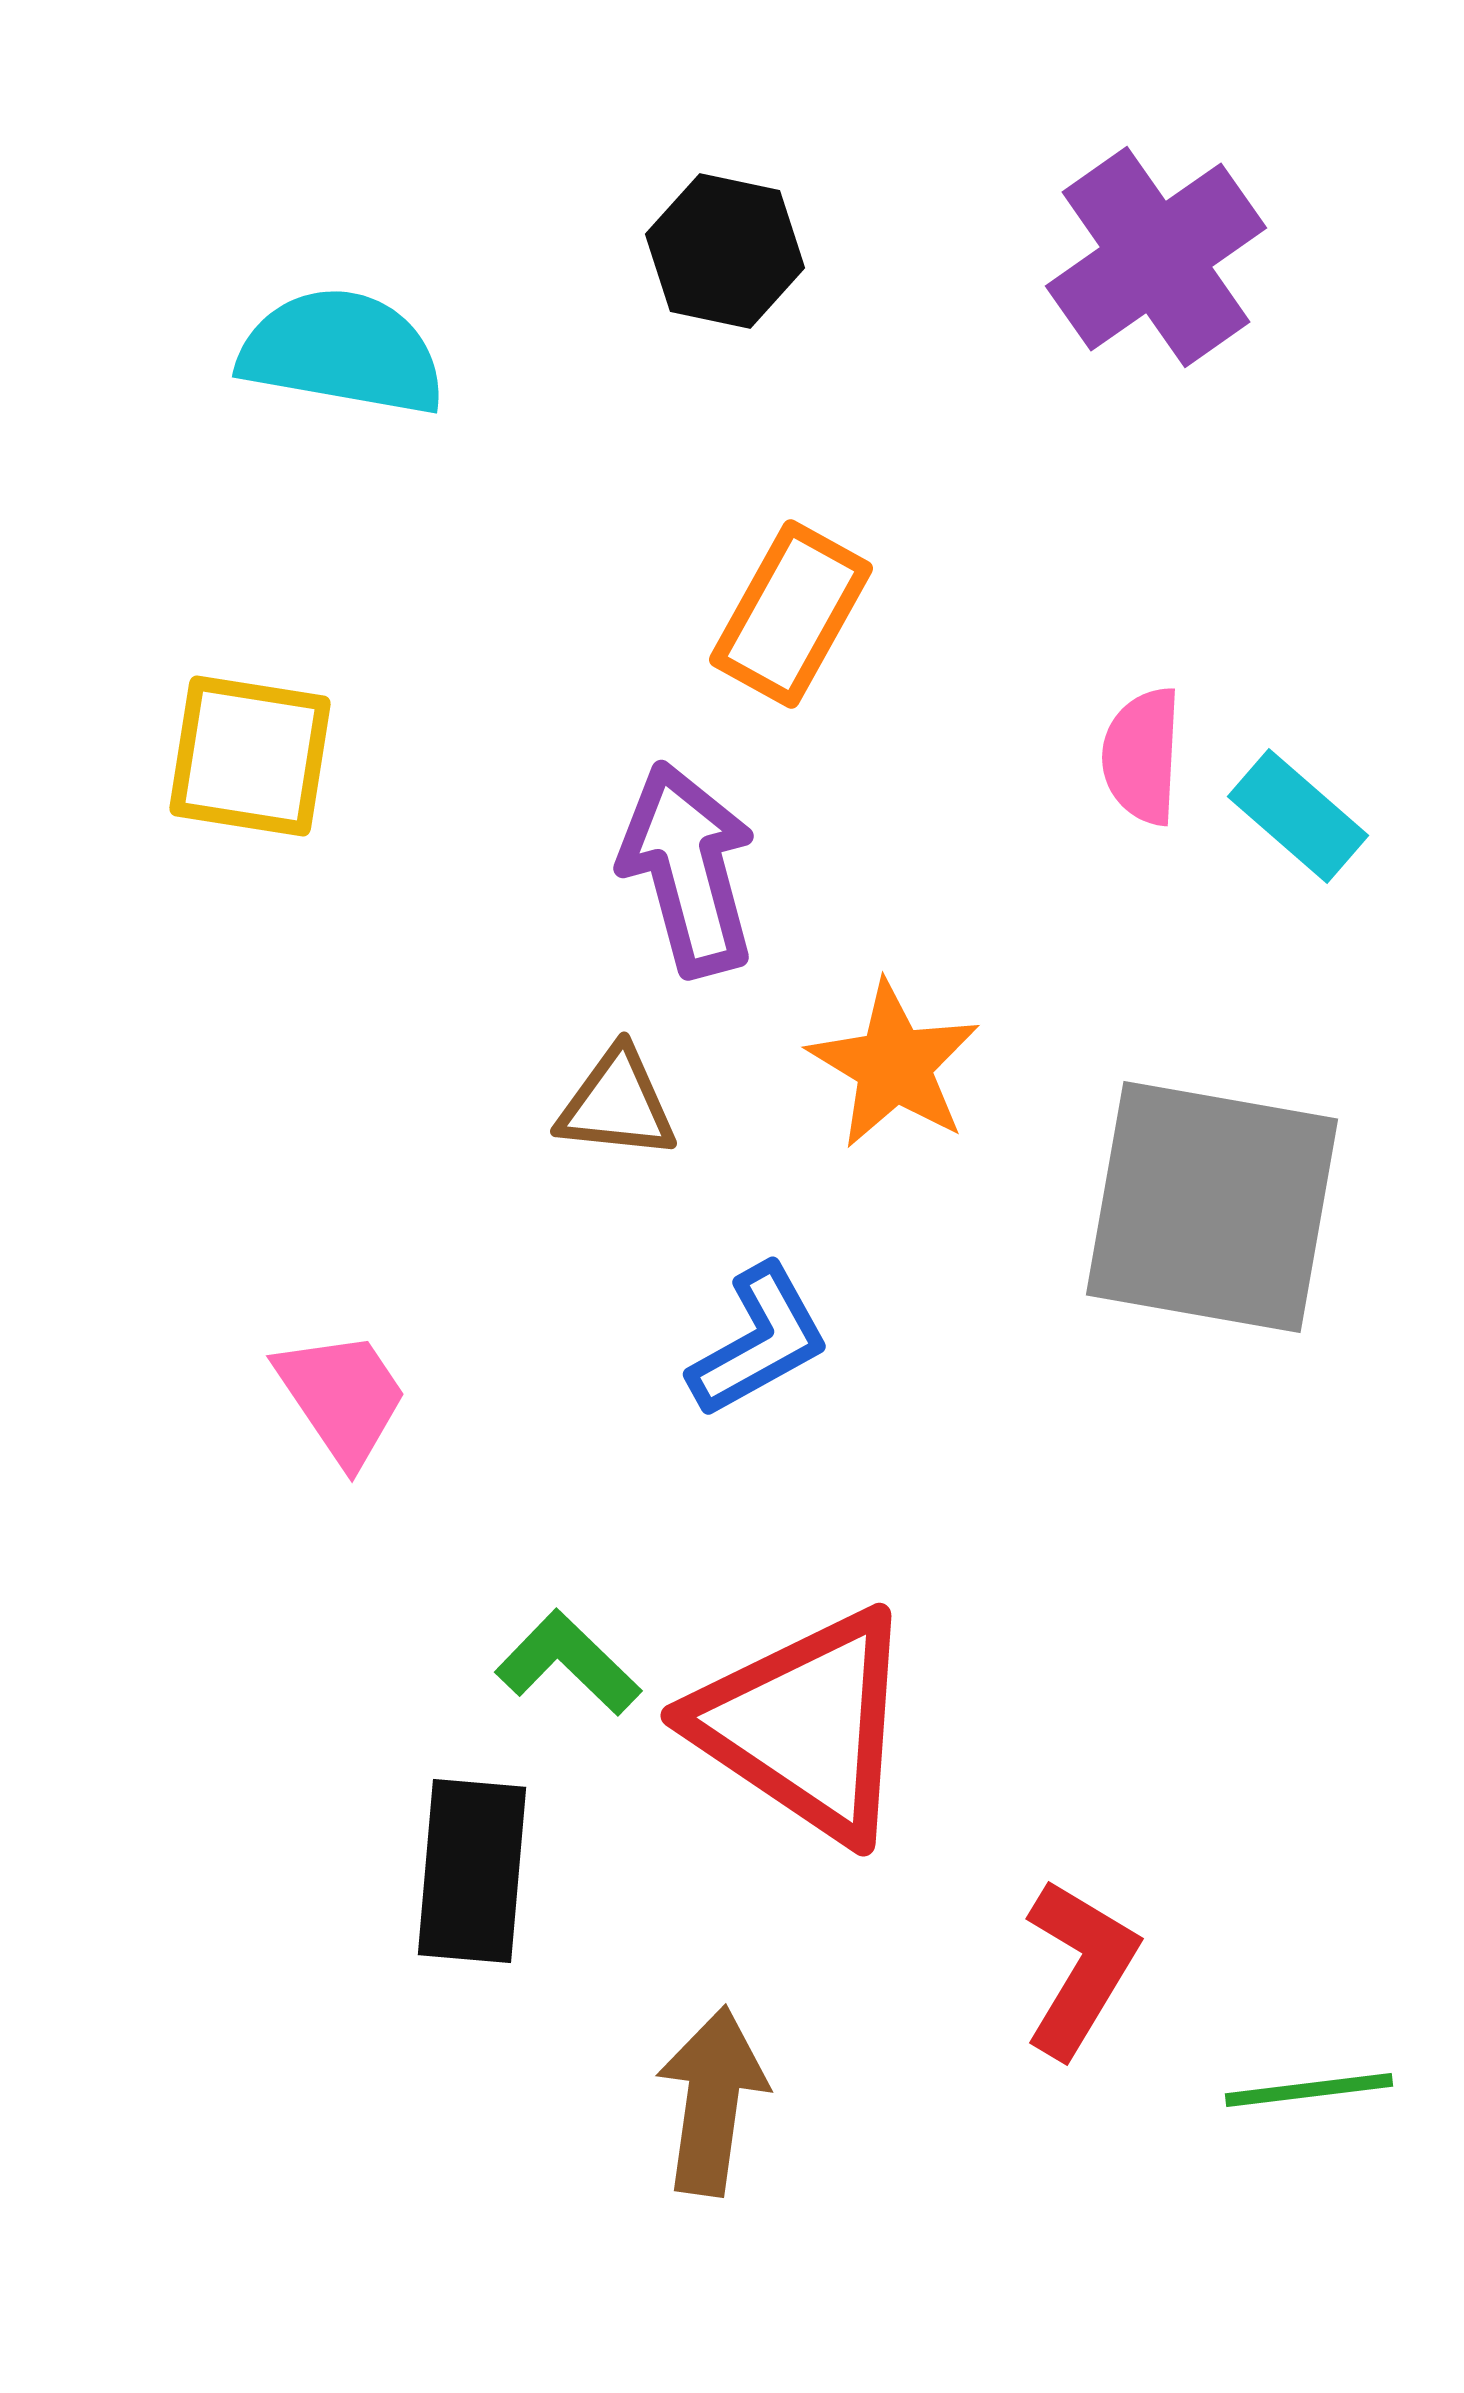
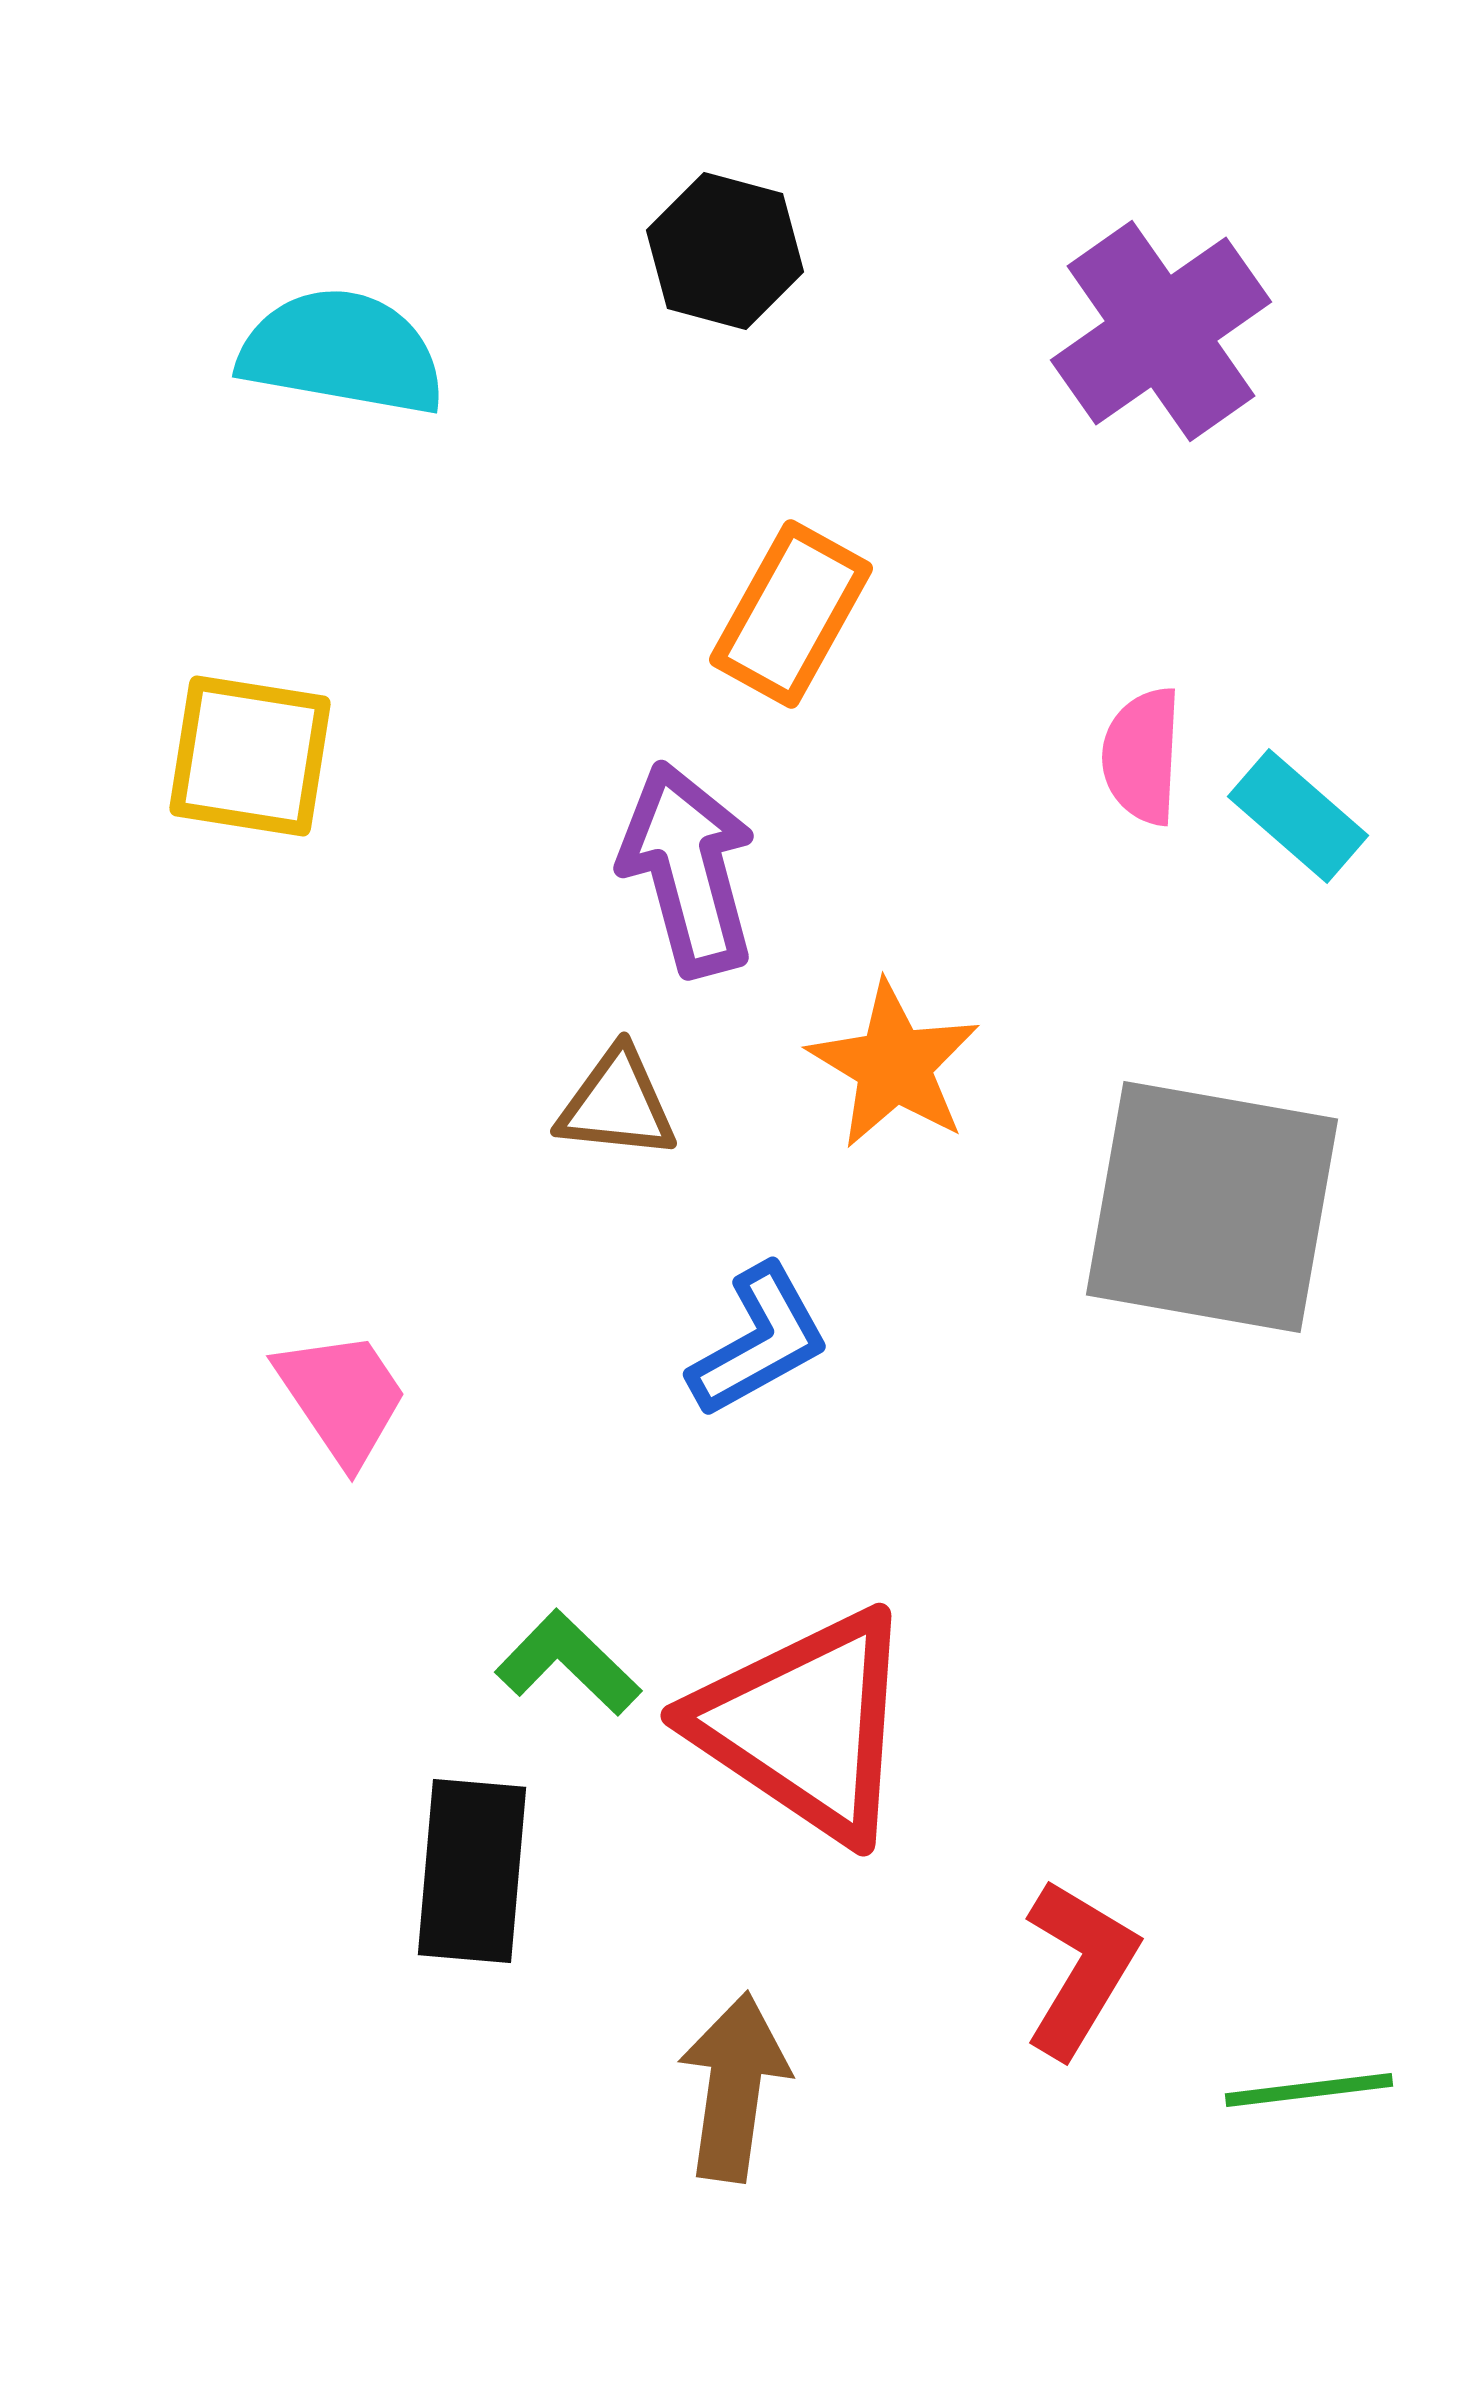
black hexagon: rotated 3 degrees clockwise
purple cross: moved 5 px right, 74 px down
brown arrow: moved 22 px right, 14 px up
